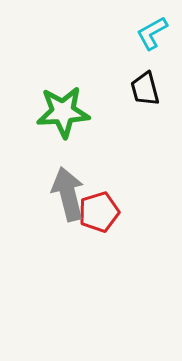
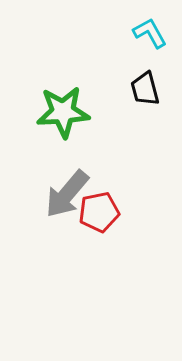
cyan L-shape: moved 2 px left; rotated 90 degrees clockwise
gray arrow: moved 1 px left; rotated 126 degrees counterclockwise
red pentagon: rotated 6 degrees clockwise
